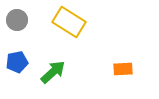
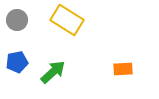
yellow rectangle: moved 2 px left, 2 px up
